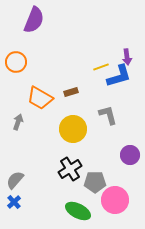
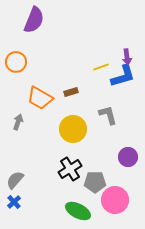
blue L-shape: moved 4 px right
purple circle: moved 2 px left, 2 px down
